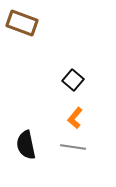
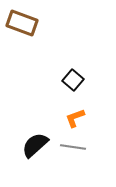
orange L-shape: rotated 30 degrees clockwise
black semicircle: moved 9 px right; rotated 60 degrees clockwise
